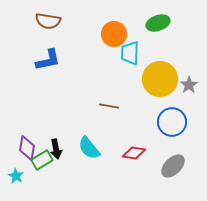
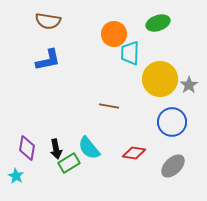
green rectangle: moved 27 px right, 3 px down
